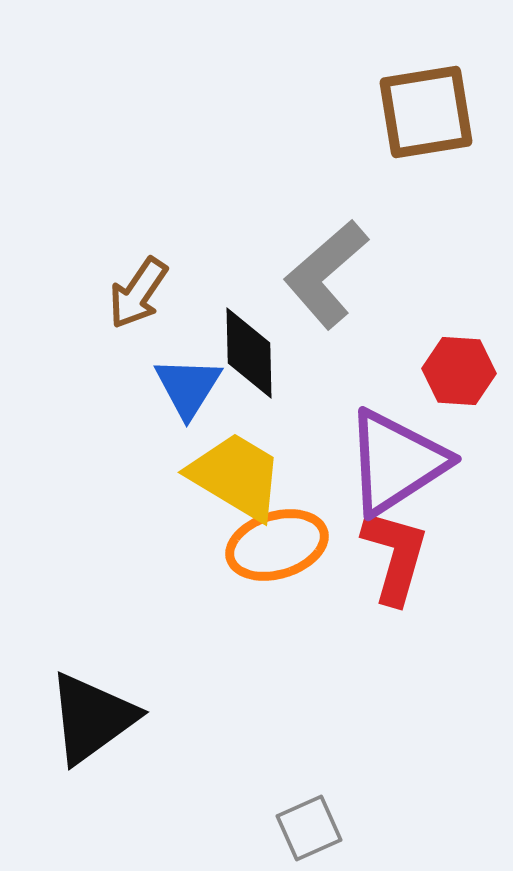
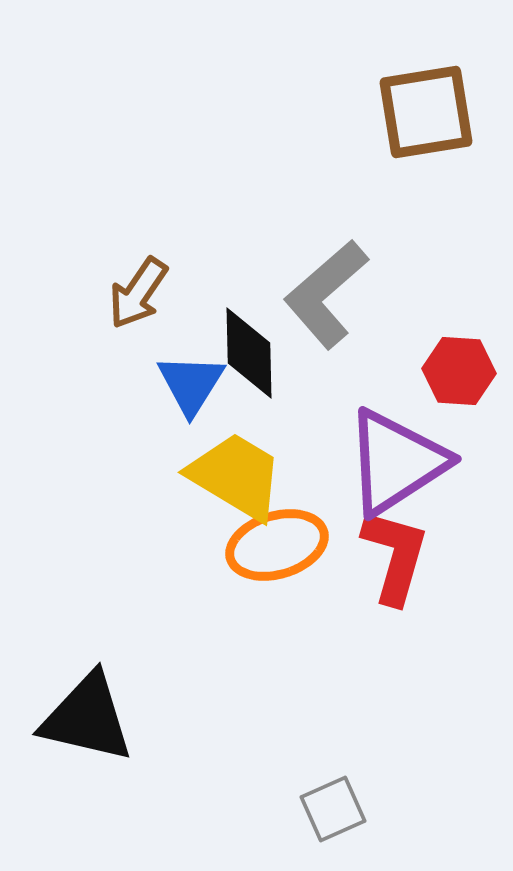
gray L-shape: moved 20 px down
blue triangle: moved 3 px right, 3 px up
black triangle: moved 5 px left; rotated 49 degrees clockwise
gray square: moved 24 px right, 19 px up
